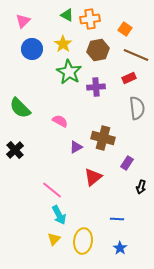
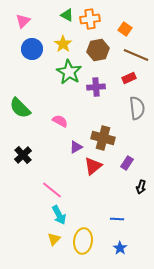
black cross: moved 8 px right, 5 px down
red triangle: moved 11 px up
